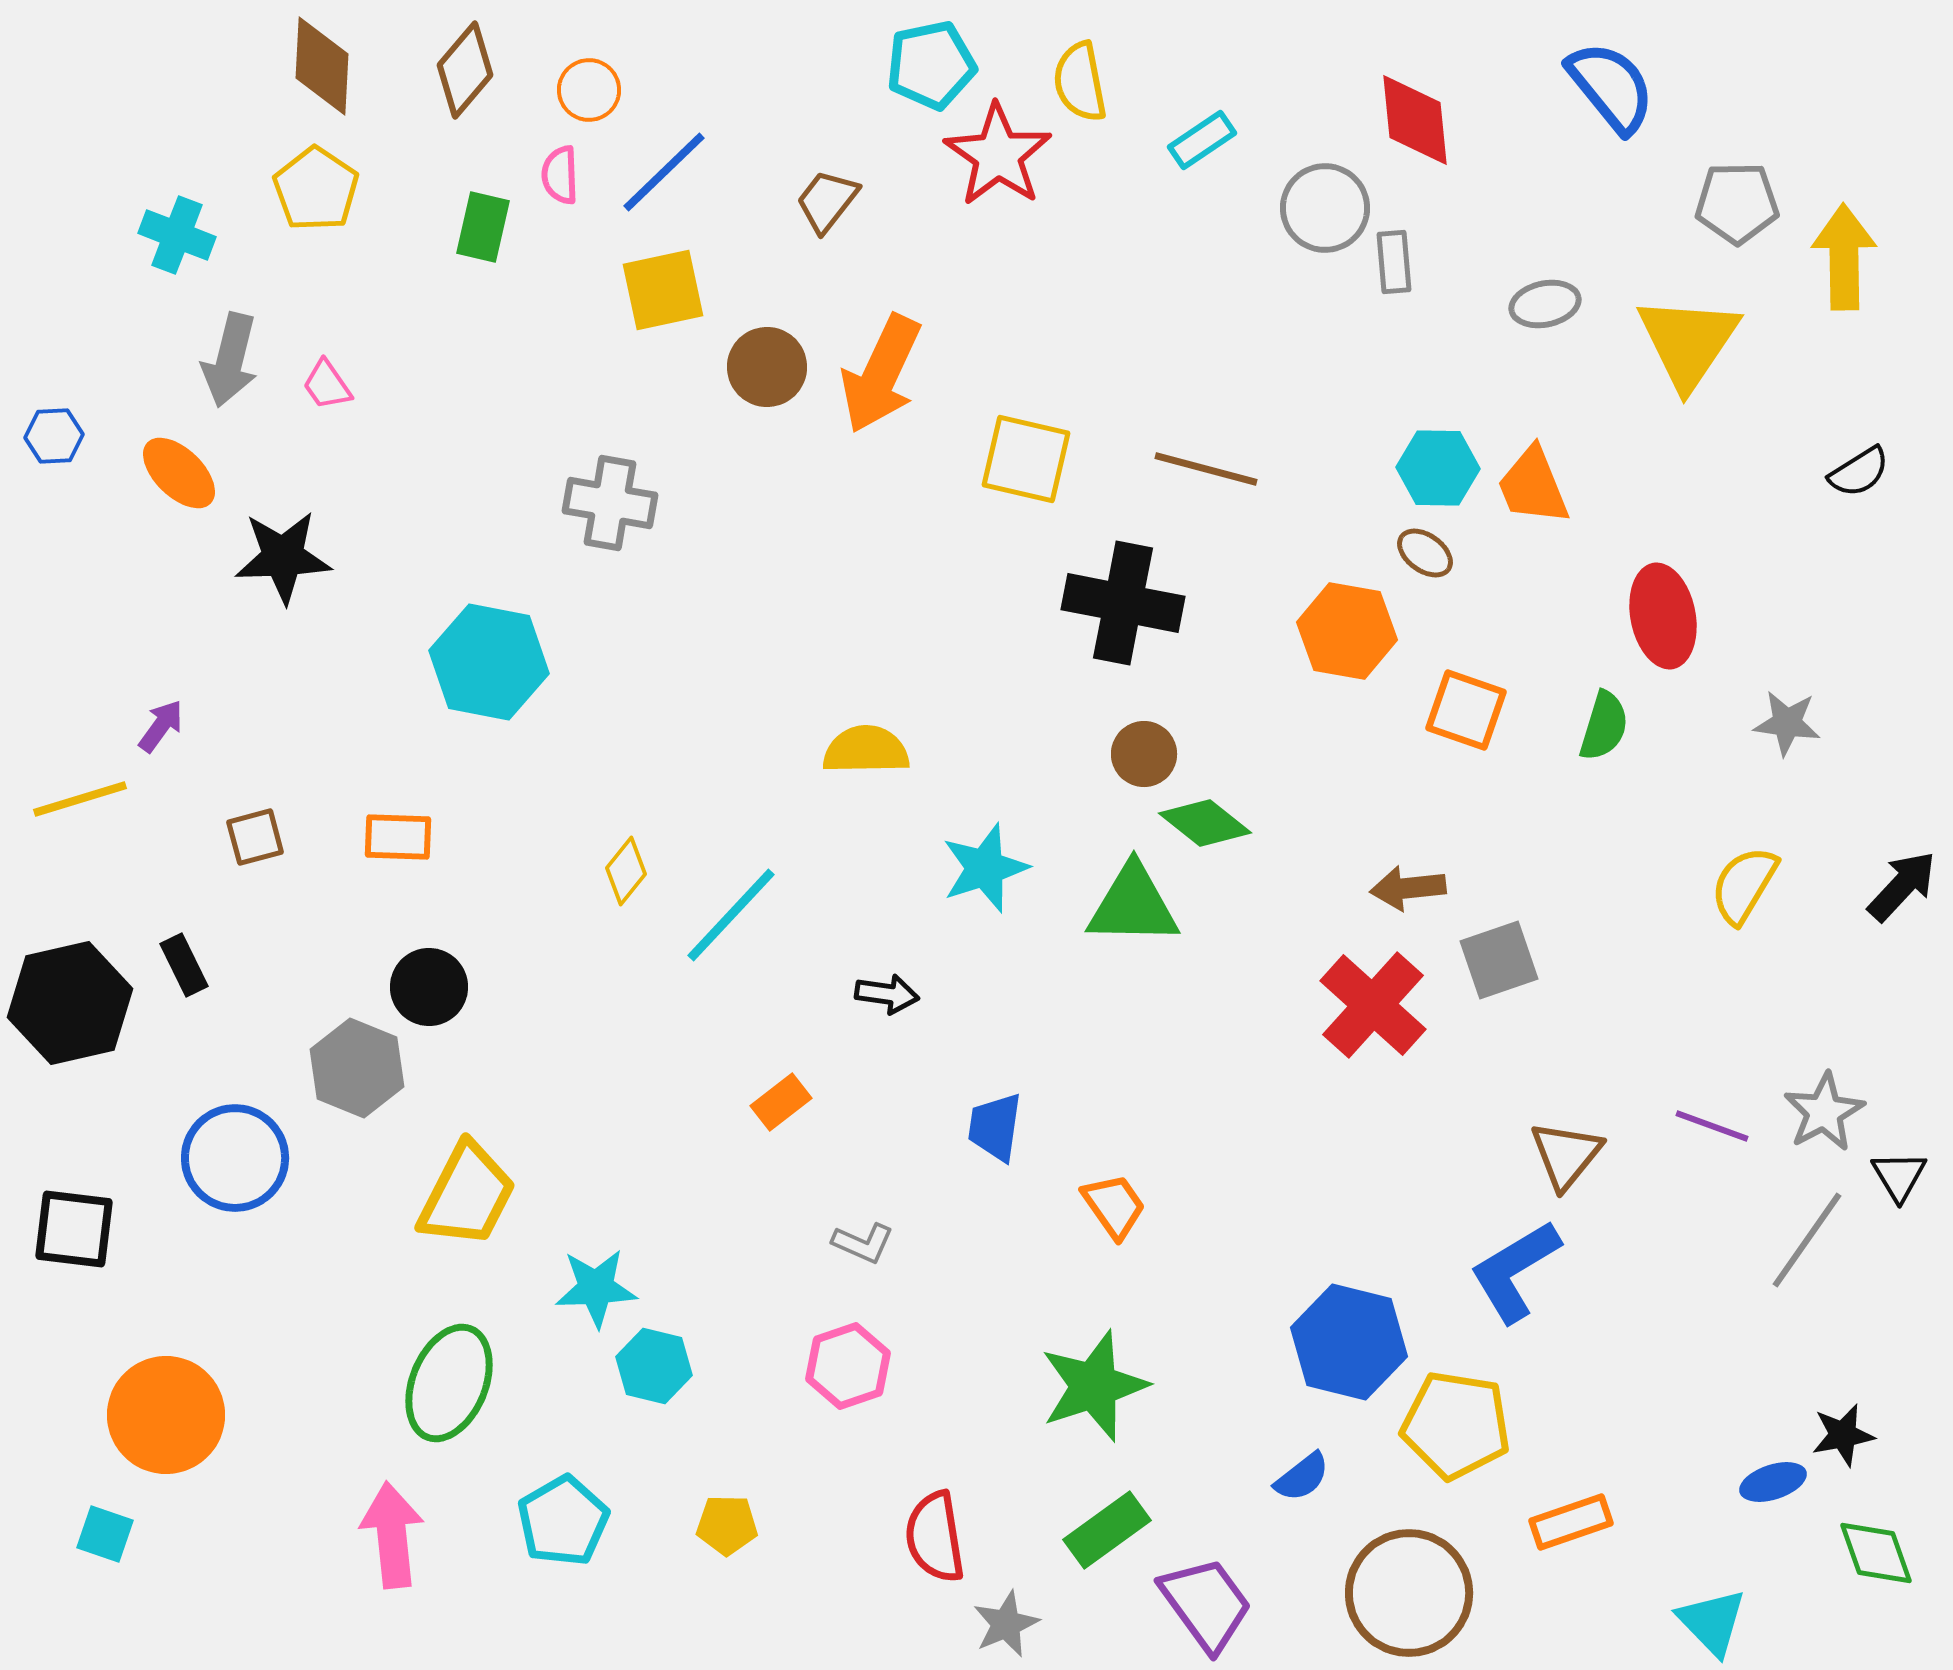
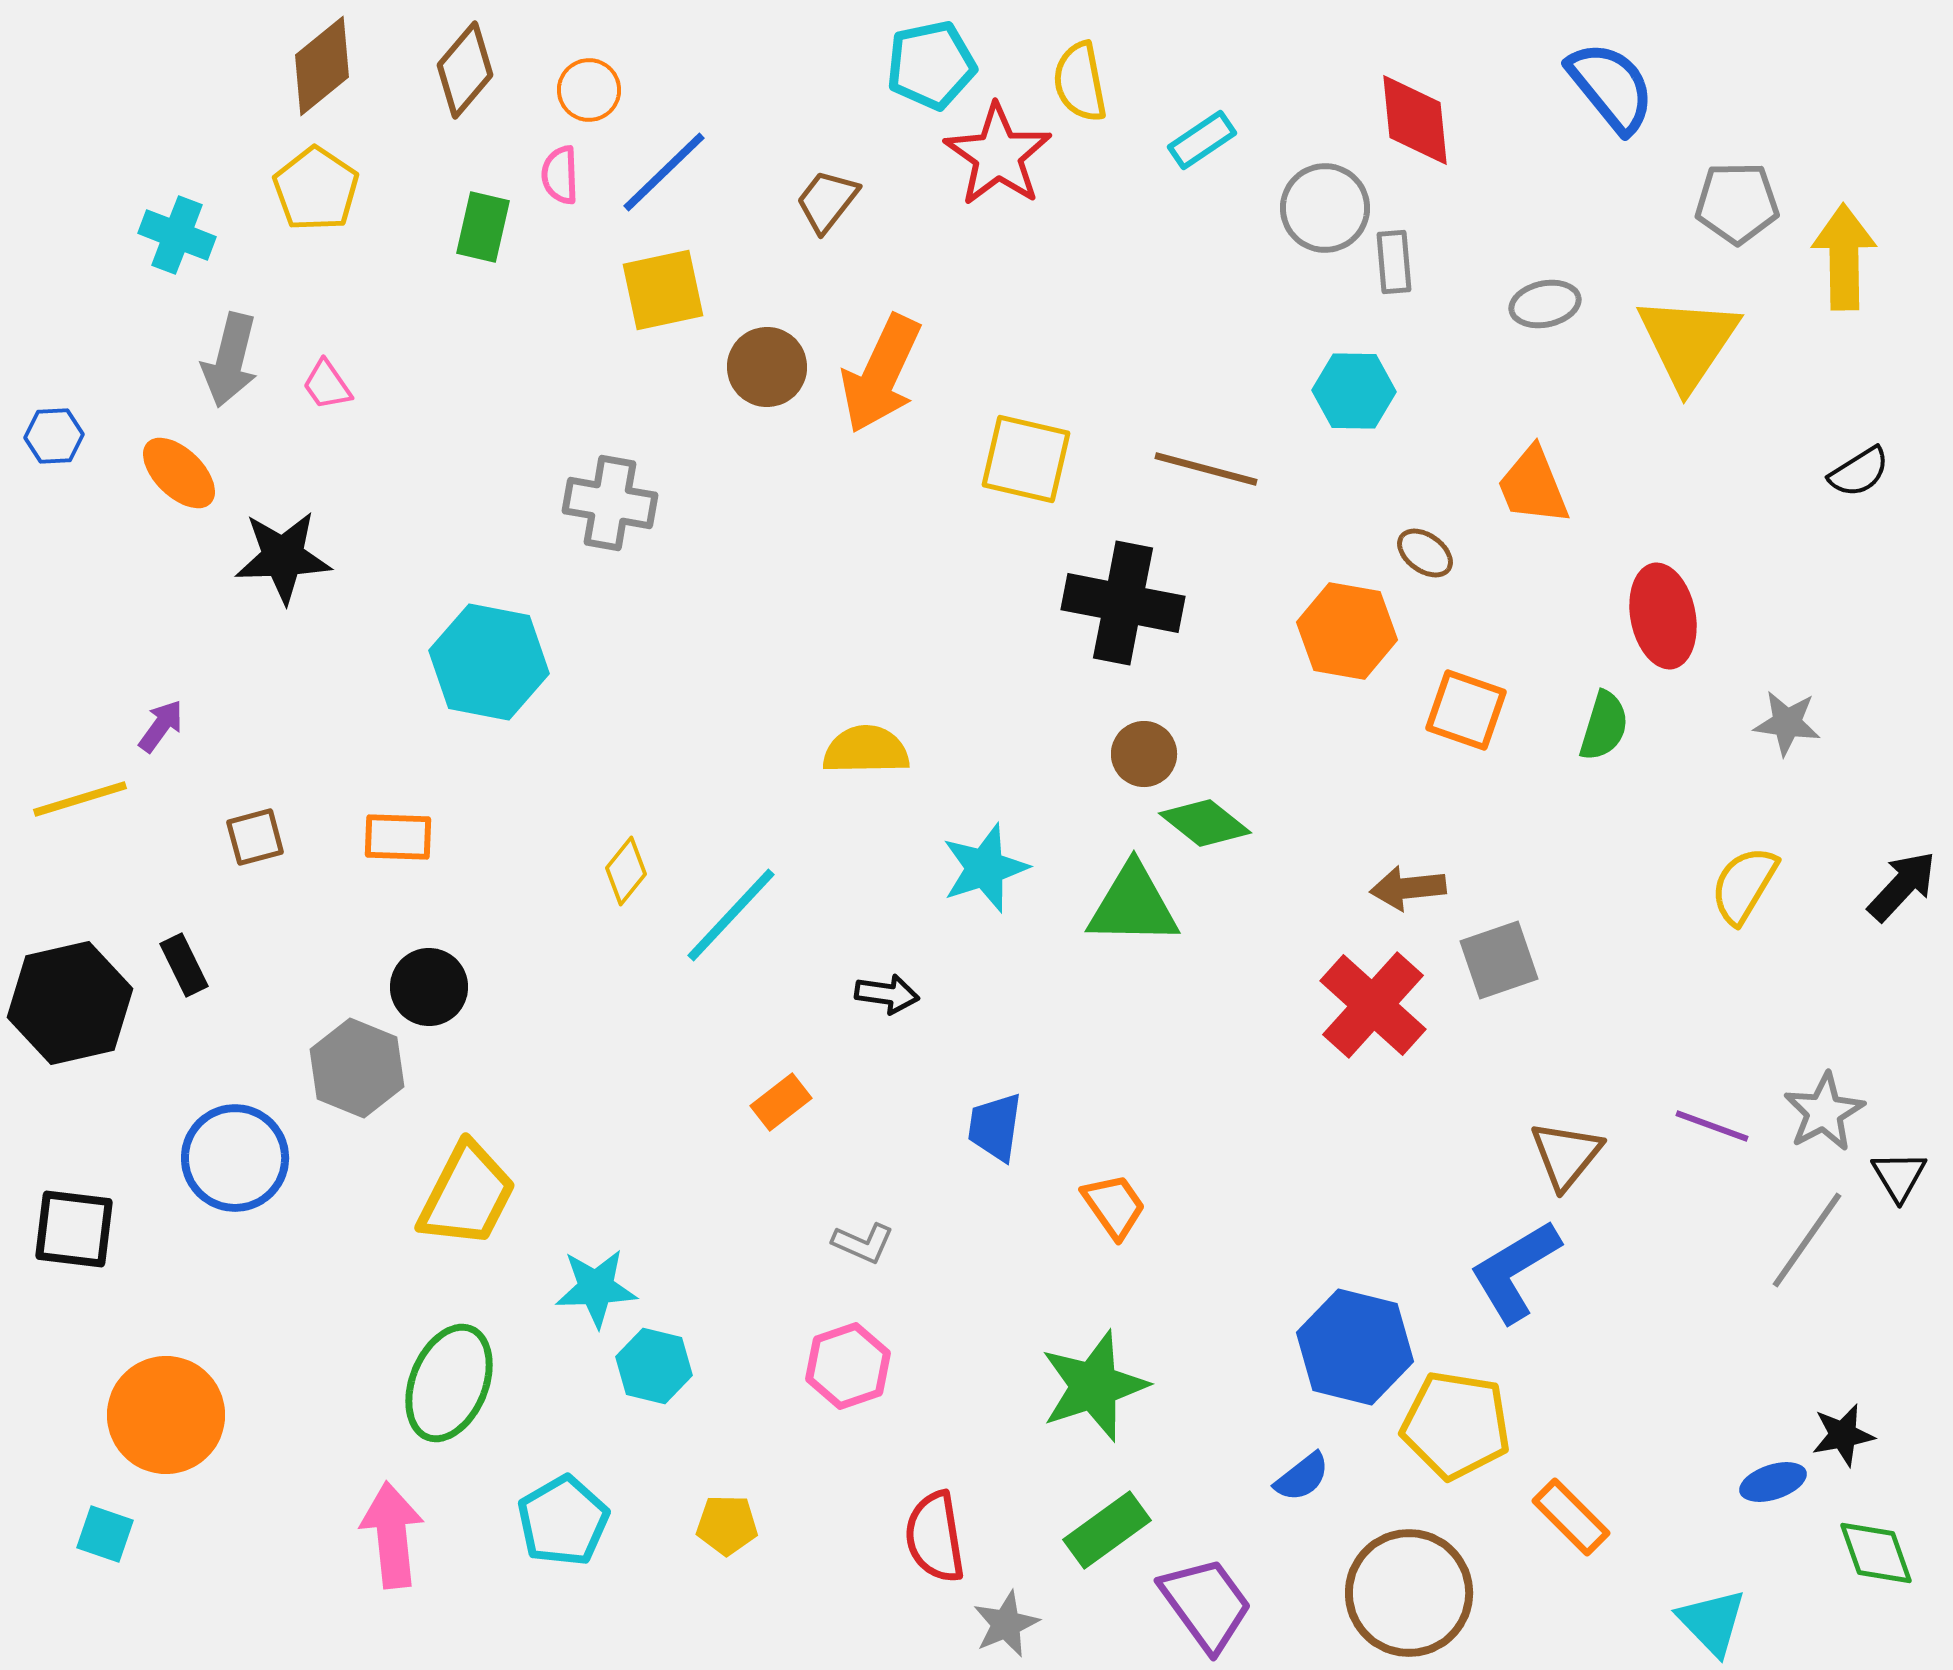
brown diamond at (322, 66): rotated 48 degrees clockwise
cyan hexagon at (1438, 468): moved 84 px left, 77 px up
blue hexagon at (1349, 1342): moved 6 px right, 5 px down
orange rectangle at (1571, 1522): moved 5 px up; rotated 64 degrees clockwise
